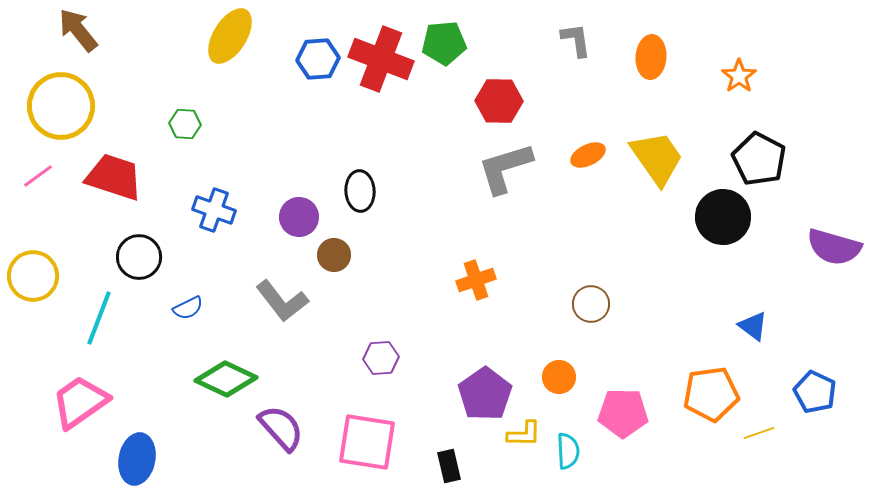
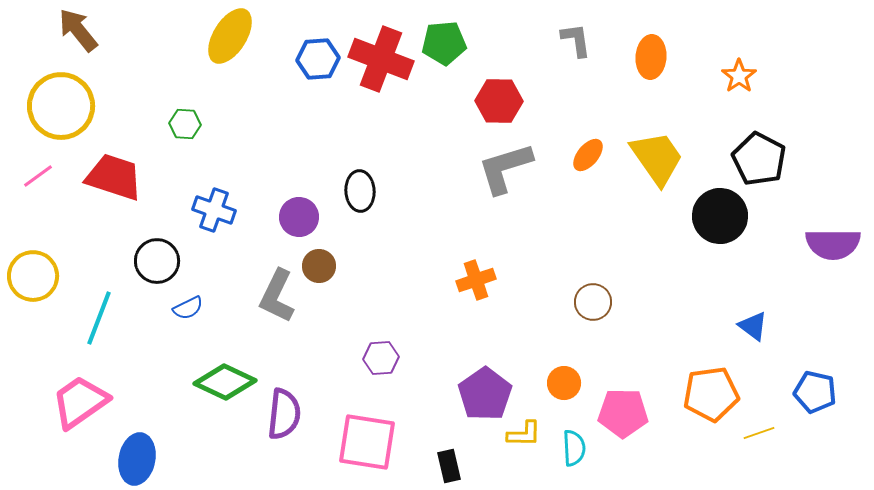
orange ellipse at (588, 155): rotated 24 degrees counterclockwise
black circle at (723, 217): moved 3 px left, 1 px up
purple semicircle at (834, 247): moved 1 px left, 3 px up; rotated 16 degrees counterclockwise
brown circle at (334, 255): moved 15 px left, 11 px down
black circle at (139, 257): moved 18 px right, 4 px down
gray L-shape at (282, 301): moved 5 px left, 5 px up; rotated 64 degrees clockwise
brown circle at (591, 304): moved 2 px right, 2 px up
orange circle at (559, 377): moved 5 px right, 6 px down
green diamond at (226, 379): moved 1 px left, 3 px down
blue pentagon at (815, 392): rotated 12 degrees counterclockwise
purple semicircle at (281, 428): moved 3 px right, 14 px up; rotated 48 degrees clockwise
cyan semicircle at (568, 451): moved 6 px right, 3 px up
